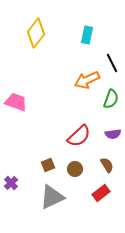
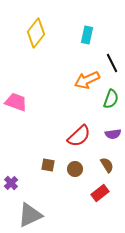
brown square: rotated 32 degrees clockwise
red rectangle: moved 1 px left
gray triangle: moved 22 px left, 18 px down
